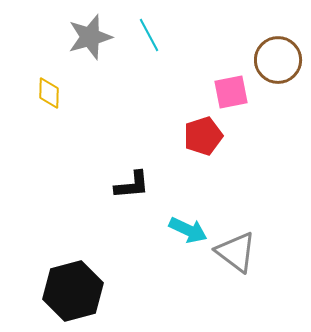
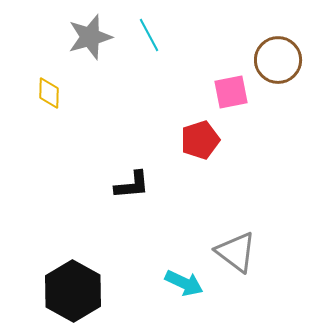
red pentagon: moved 3 px left, 4 px down
cyan arrow: moved 4 px left, 53 px down
black hexagon: rotated 16 degrees counterclockwise
